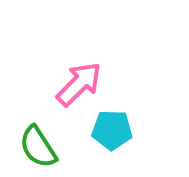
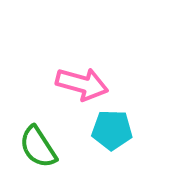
pink arrow: moved 3 px right; rotated 60 degrees clockwise
